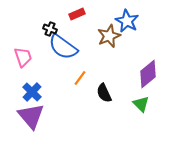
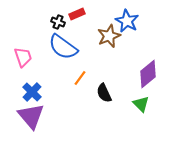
black cross: moved 8 px right, 7 px up
